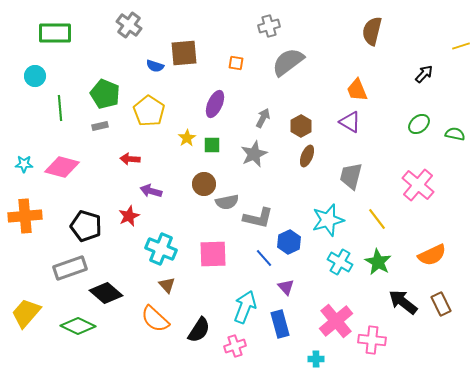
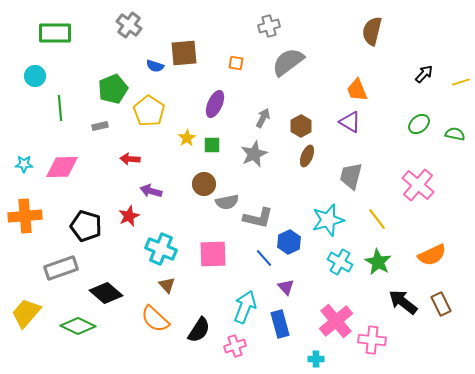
yellow line at (461, 46): moved 36 px down
green pentagon at (105, 94): moved 8 px right, 5 px up; rotated 28 degrees clockwise
pink diamond at (62, 167): rotated 16 degrees counterclockwise
gray rectangle at (70, 268): moved 9 px left
